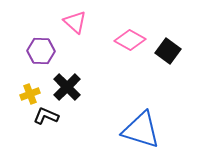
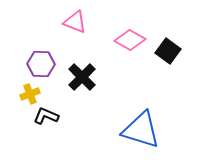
pink triangle: rotated 20 degrees counterclockwise
purple hexagon: moved 13 px down
black cross: moved 15 px right, 10 px up
